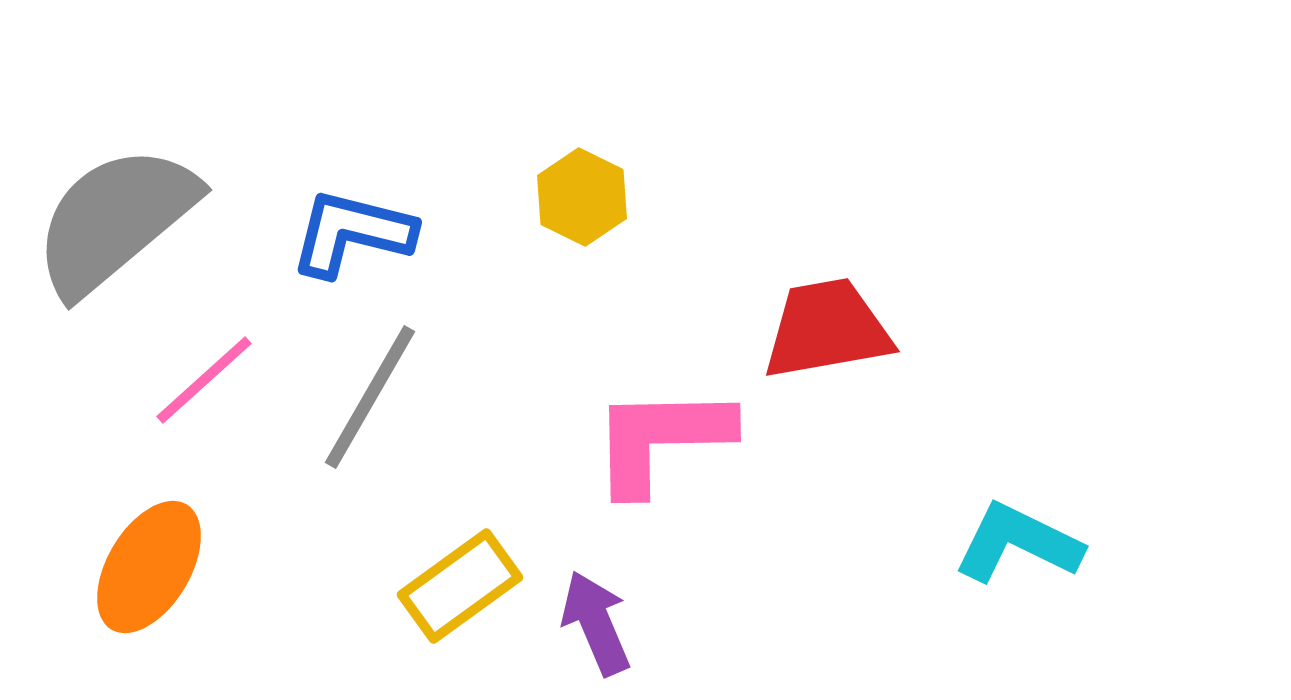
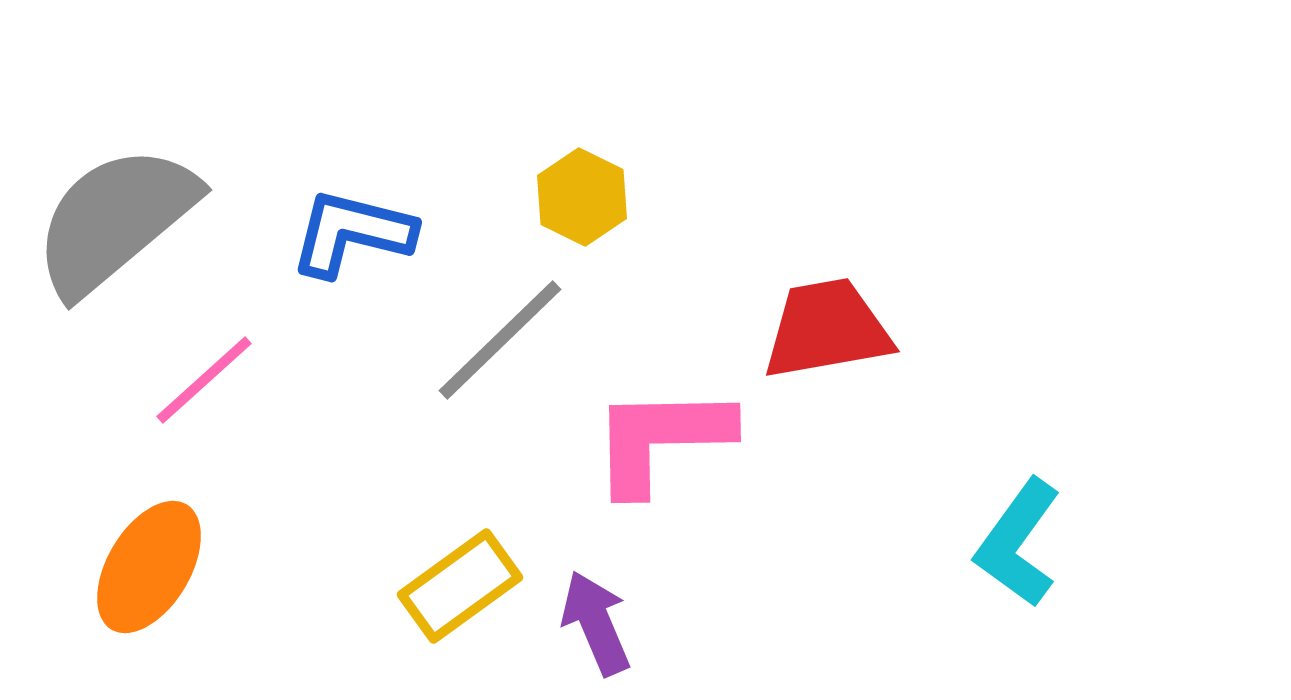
gray line: moved 130 px right, 57 px up; rotated 16 degrees clockwise
cyan L-shape: rotated 80 degrees counterclockwise
